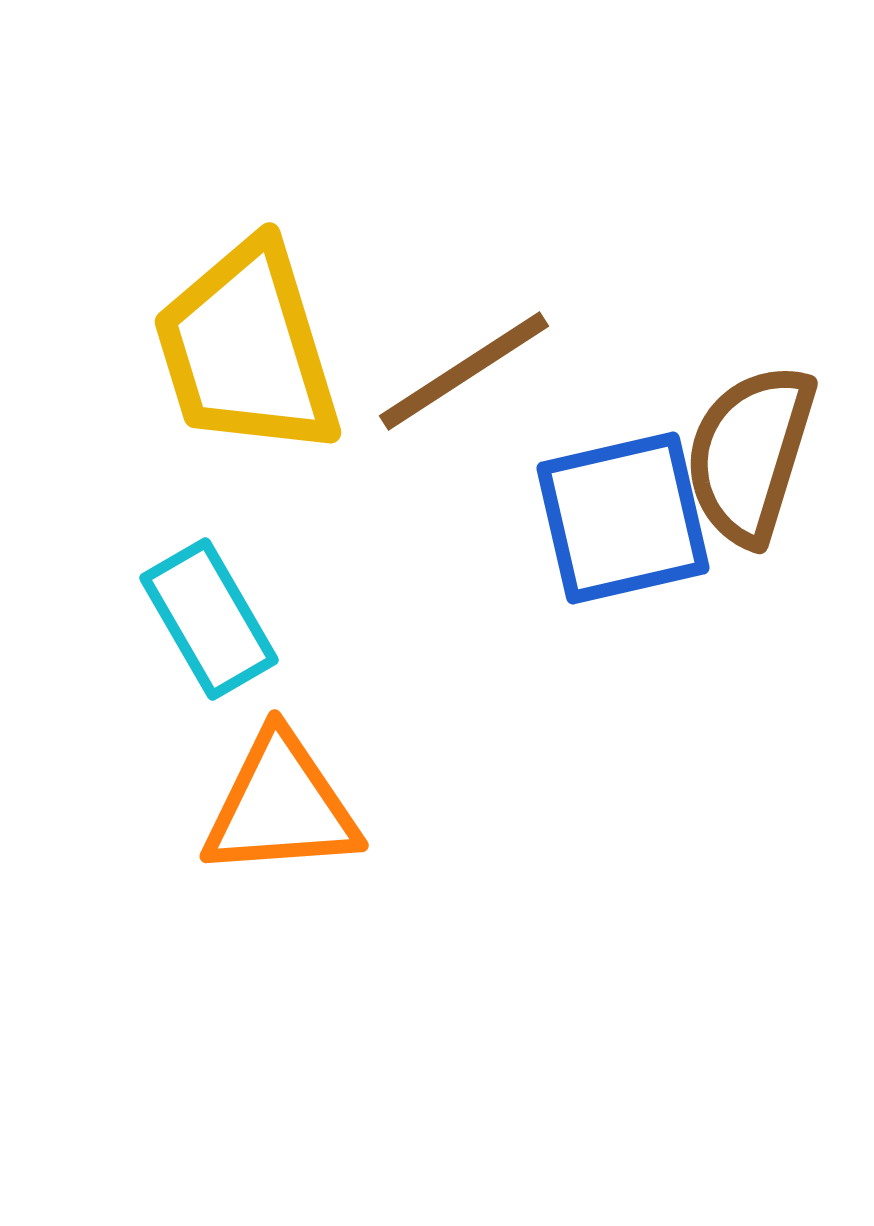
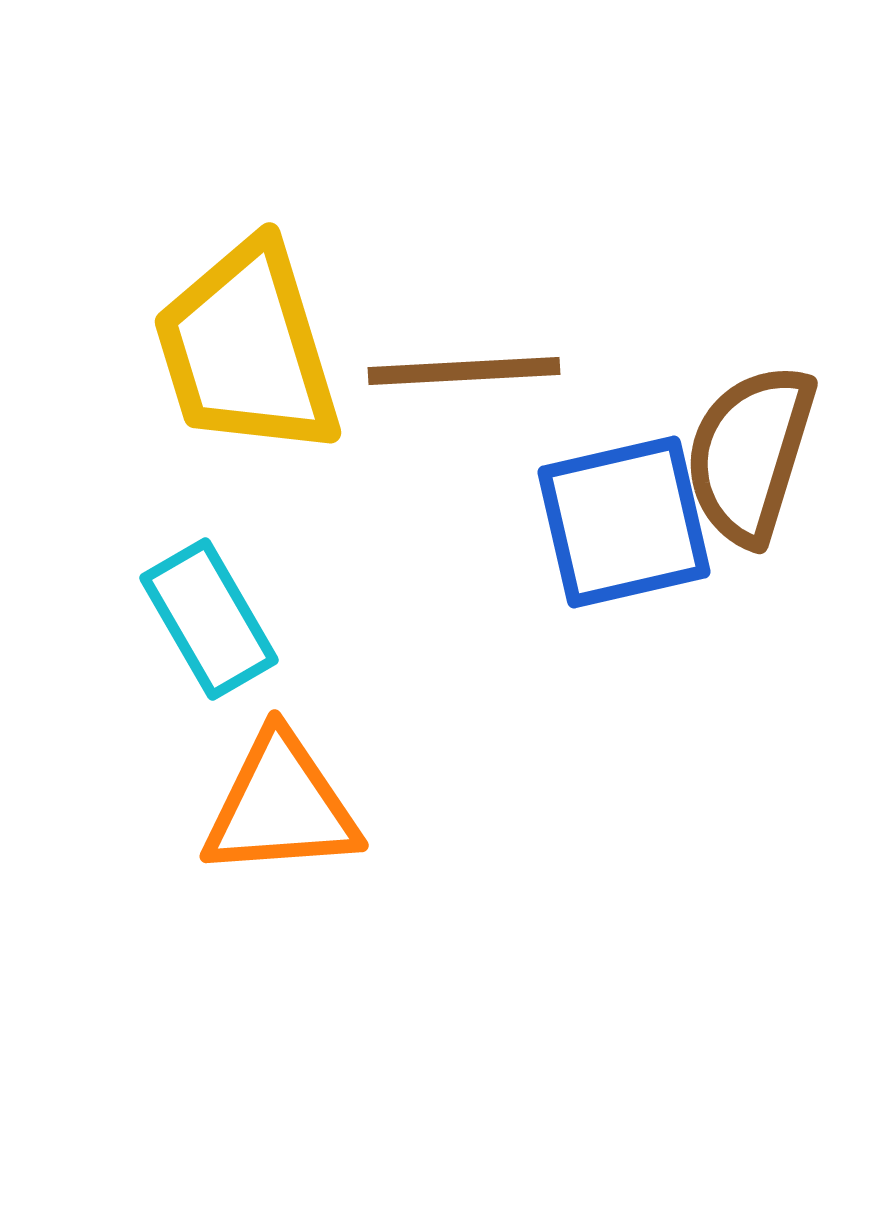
brown line: rotated 30 degrees clockwise
blue square: moved 1 px right, 4 px down
